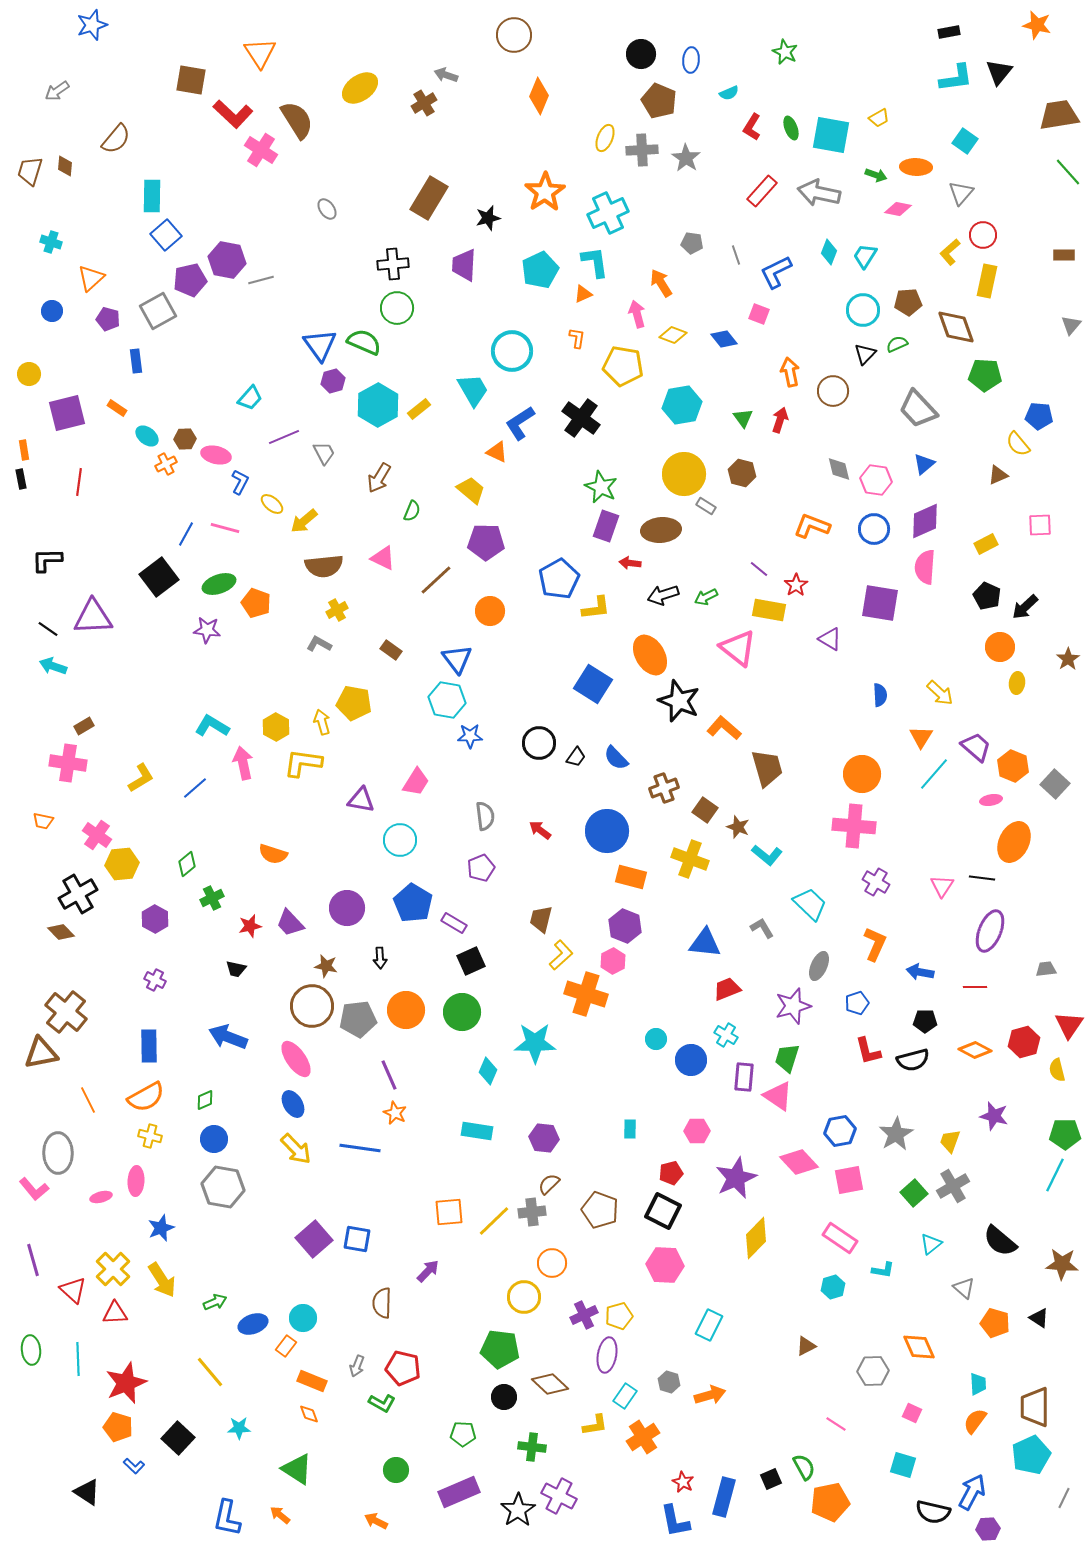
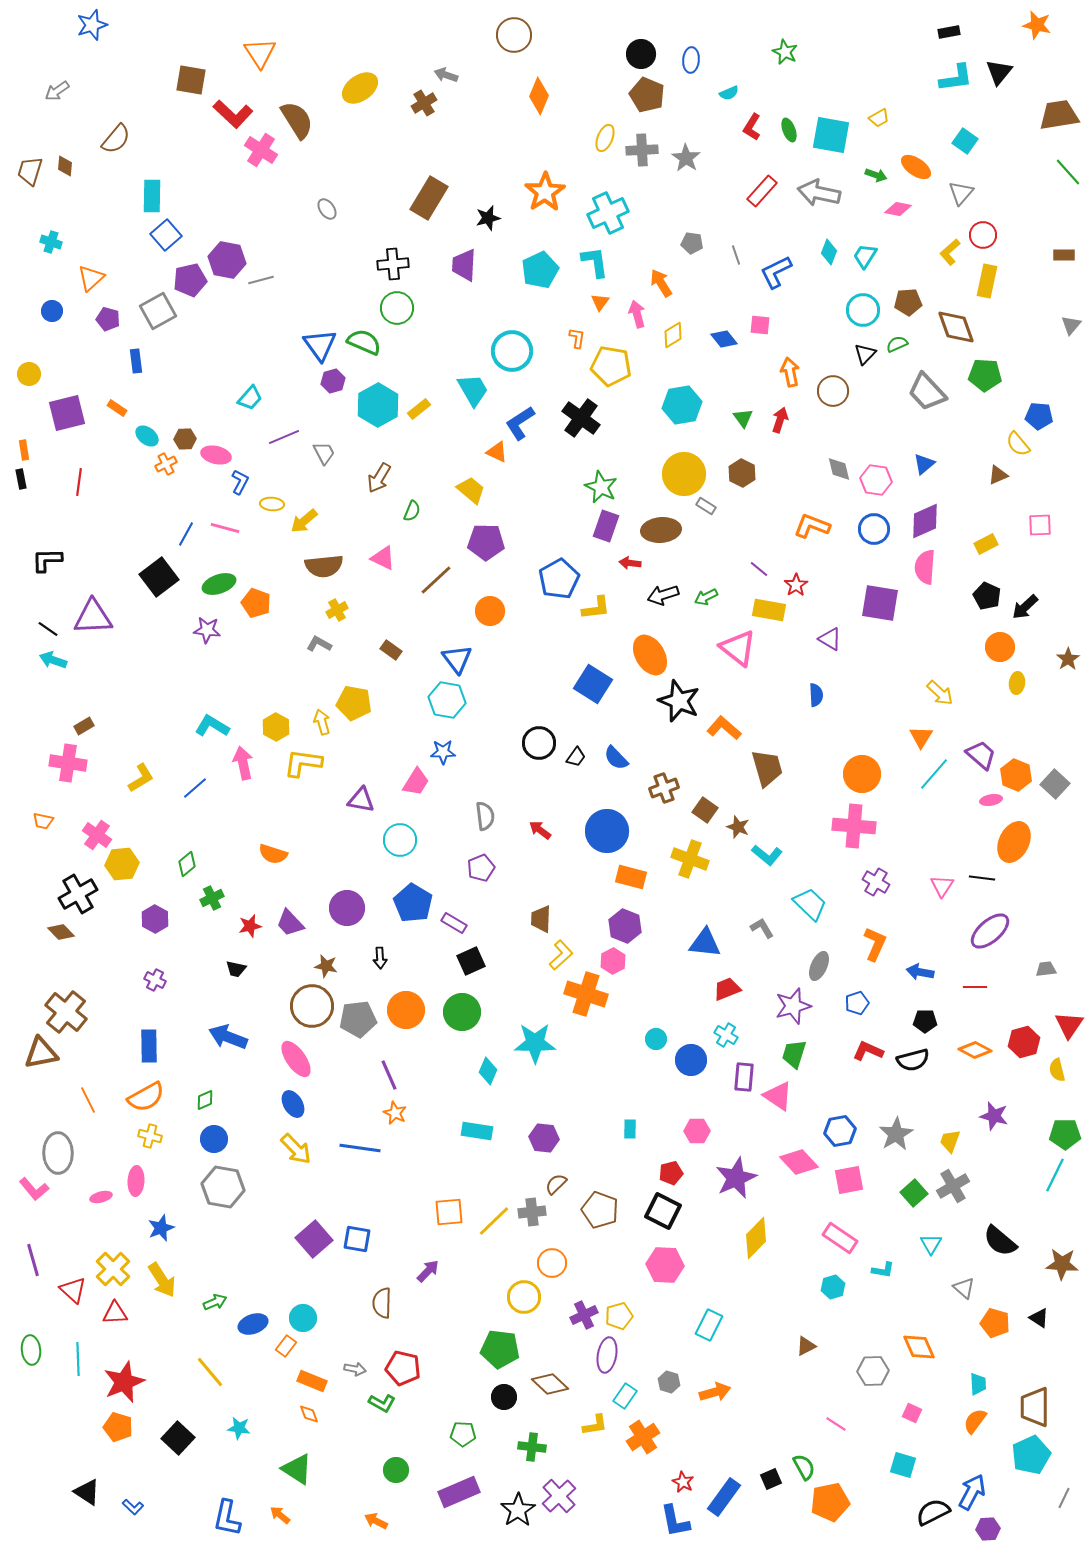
brown pentagon at (659, 101): moved 12 px left, 6 px up
green ellipse at (791, 128): moved 2 px left, 2 px down
orange ellipse at (916, 167): rotated 32 degrees clockwise
orange triangle at (583, 294): moved 17 px right, 8 px down; rotated 30 degrees counterclockwise
pink square at (759, 314): moved 1 px right, 11 px down; rotated 15 degrees counterclockwise
yellow diamond at (673, 335): rotated 52 degrees counterclockwise
yellow pentagon at (623, 366): moved 12 px left
gray trapezoid at (918, 409): moved 9 px right, 17 px up
brown hexagon at (742, 473): rotated 12 degrees clockwise
yellow ellipse at (272, 504): rotated 35 degrees counterclockwise
cyan arrow at (53, 666): moved 6 px up
blue semicircle at (880, 695): moved 64 px left
blue star at (470, 736): moved 27 px left, 16 px down
purple trapezoid at (976, 747): moved 5 px right, 8 px down
orange hexagon at (1013, 766): moved 3 px right, 9 px down
brown trapezoid at (541, 919): rotated 12 degrees counterclockwise
purple ellipse at (990, 931): rotated 27 degrees clockwise
red L-shape at (868, 1051): rotated 128 degrees clockwise
green trapezoid at (787, 1058): moved 7 px right, 4 px up
brown semicircle at (549, 1184): moved 7 px right
cyan triangle at (931, 1244): rotated 20 degrees counterclockwise
gray arrow at (357, 1366): moved 2 px left, 3 px down; rotated 100 degrees counterclockwise
red star at (126, 1383): moved 2 px left, 1 px up
orange arrow at (710, 1395): moved 5 px right, 3 px up
cyan star at (239, 1428): rotated 10 degrees clockwise
blue L-shape at (134, 1466): moved 1 px left, 41 px down
purple cross at (559, 1496): rotated 20 degrees clockwise
blue rectangle at (724, 1497): rotated 21 degrees clockwise
black semicircle at (933, 1512): rotated 140 degrees clockwise
